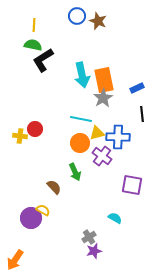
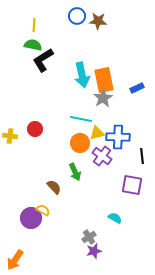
brown star: rotated 18 degrees counterclockwise
black line: moved 42 px down
yellow cross: moved 10 px left
